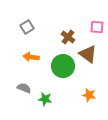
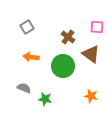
brown triangle: moved 3 px right
orange star: moved 2 px right, 1 px down
